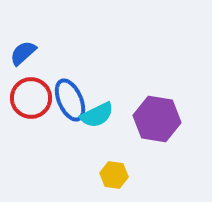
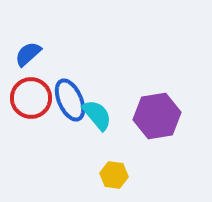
blue semicircle: moved 5 px right, 1 px down
cyan semicircle: rotated 104 degrees counterclockwise
purple hexagon: moved 3 px up; rotated 18 degrees counterclockwise
